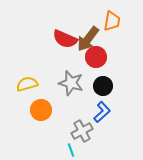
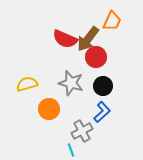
orange trapezoid: rotated 15 degrees clockwise
orange circle: moved 8 px right, 1 px up
